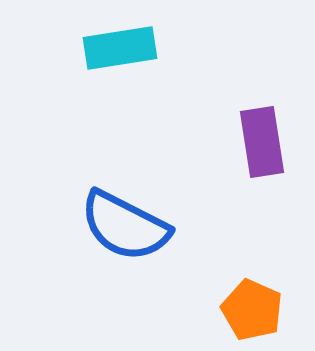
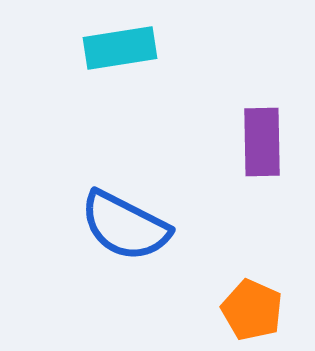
purple rectangle: rotated 8 degrees clockwise
